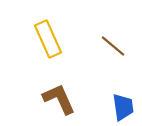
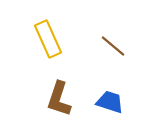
brown L-shape: rotated 138 degrees counterclockwise
blue trapezoid: moved 13 px left, 5 px up; rotated 64 degrees counterclockwise
